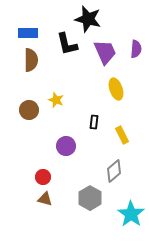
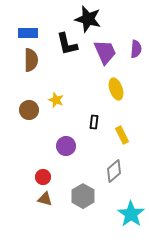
gray hexagon: moved 7 px left, 2 px up
